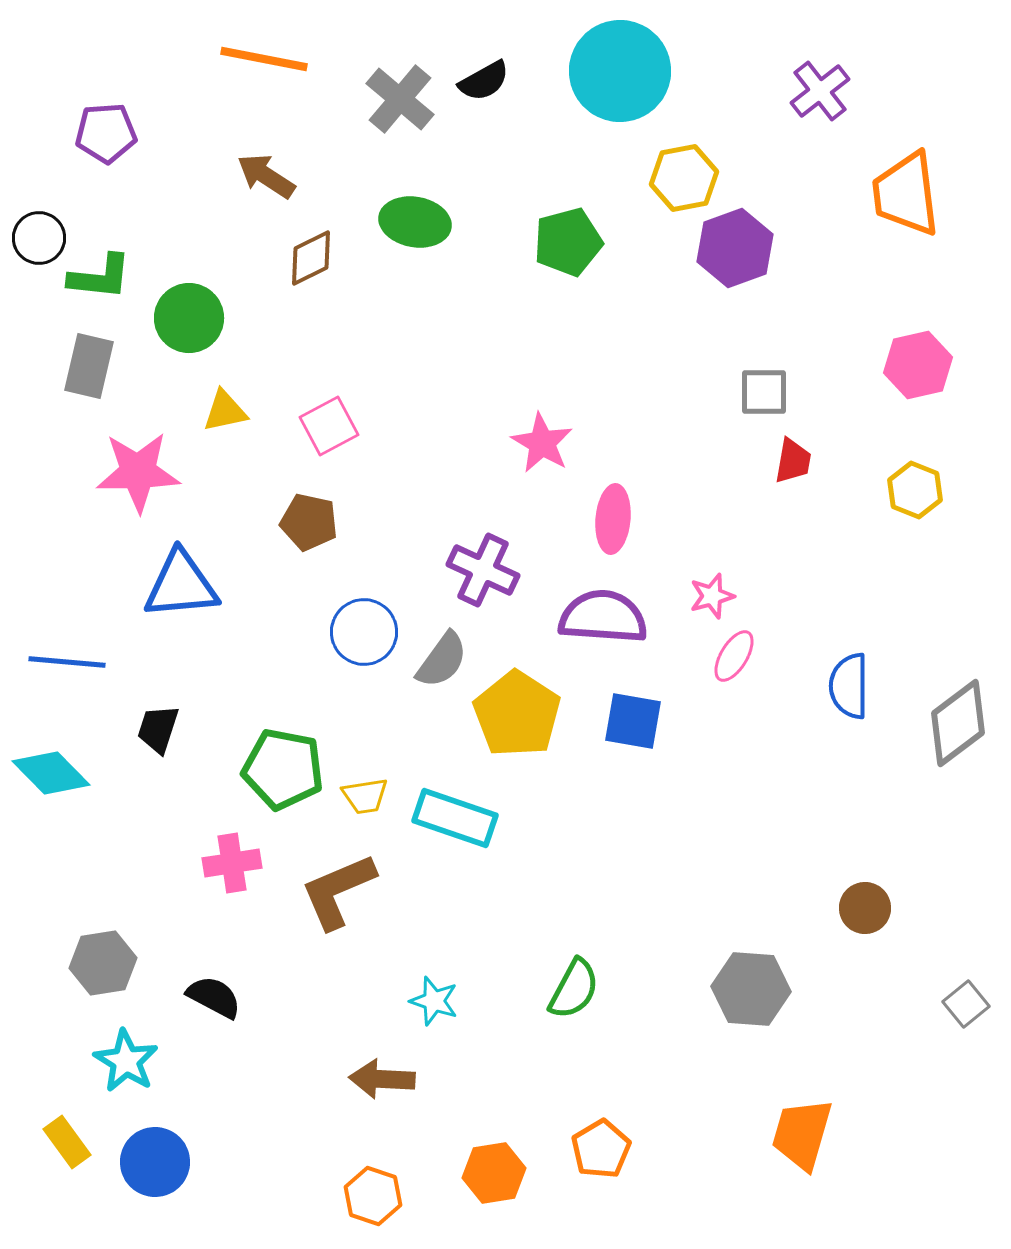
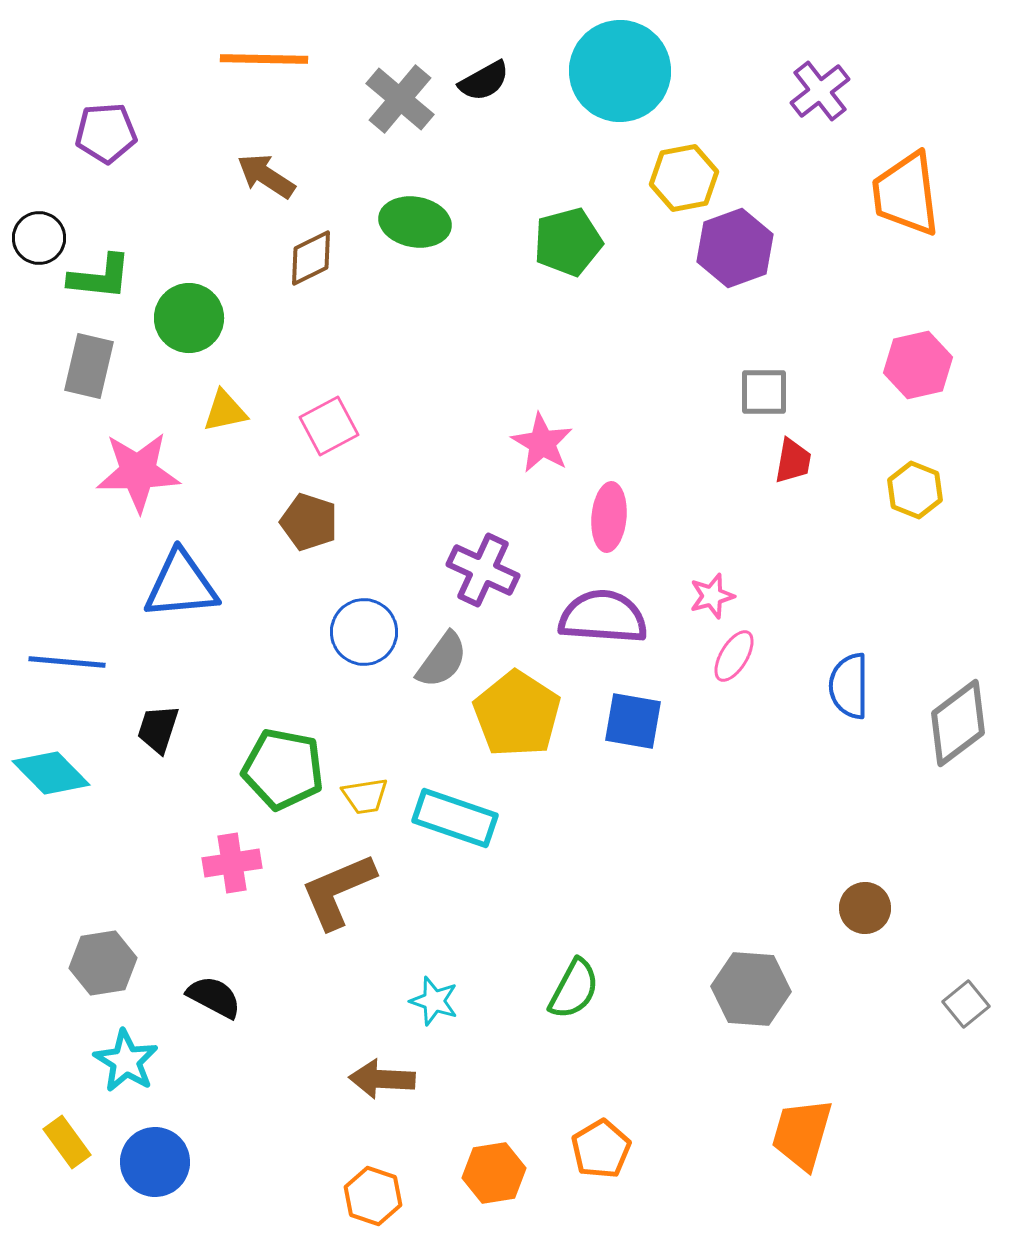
orange line at (264, 59): rotated 10 degrees counterclockwise
pink ellipse at (613, 519): moved 4 px left, 2 px up
brown pentagon at (309, 522): rotated 6 degrees clockwise
